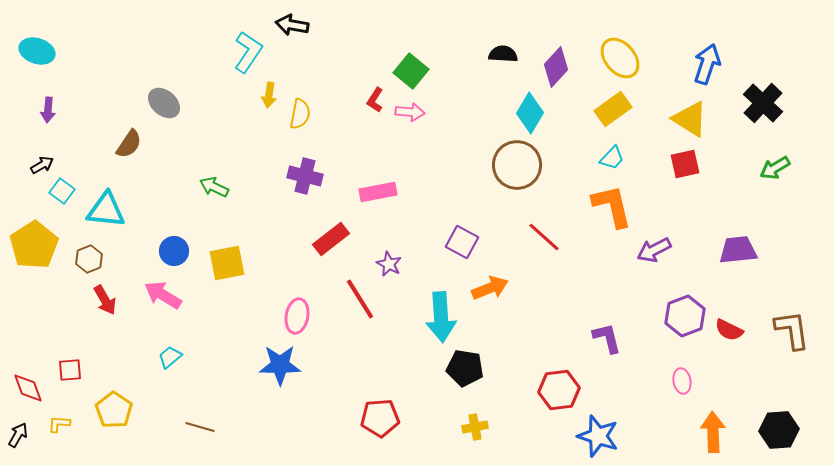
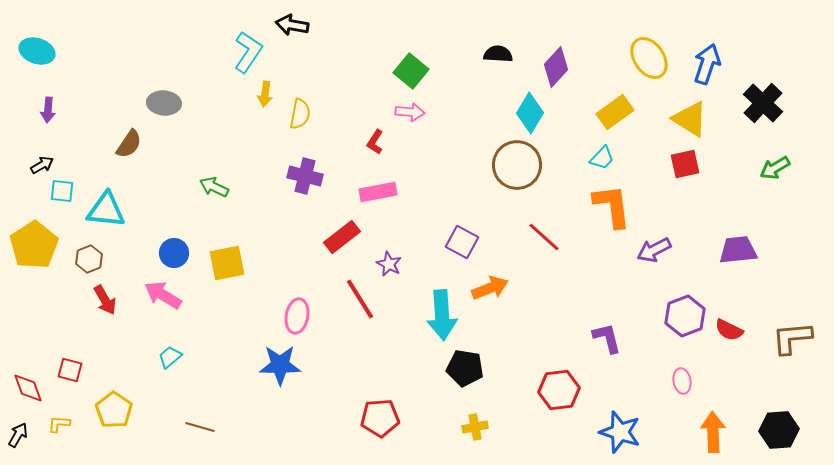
black semicircle at (503, 54): moved 5 px left
yellow ellipse at (620, 58): moved 29 px right; rotated 6 degrees clockwise
yellow arrow at (269, 95): moved 4 px left, 1 px up
red L-shape at (375, 100): moved 42 px down
gray ellipse at (164, 103): rotated 36 degrees counterclockwise
yellow rectangle at (613, 109): moved 2 px right, 3 px down
cyan trapezoid at (612, 158): moved 10 px left
cyan square at (62, 191): rotated 30 degrees counterclockwise
orange L-shape at (612, 206): rotated 6 degrees clockwise
red rectangle at (331, 239): moved 11 px right, 2 px up
blue circle at (174, 251): moved 2 px down
cyan arrow at (441, 317): moved 1 px right, 2 px up
brown L-shape at (792, 330): moved 8 px down; rotated 87 degrees counterclockwise
red square at (70, 370): rotated 20 degrees clockwise
blue star at (598, 436): moved 22 px right, 4 px up
